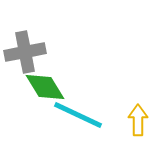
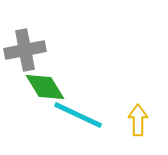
gray cross: moved 2 px up
